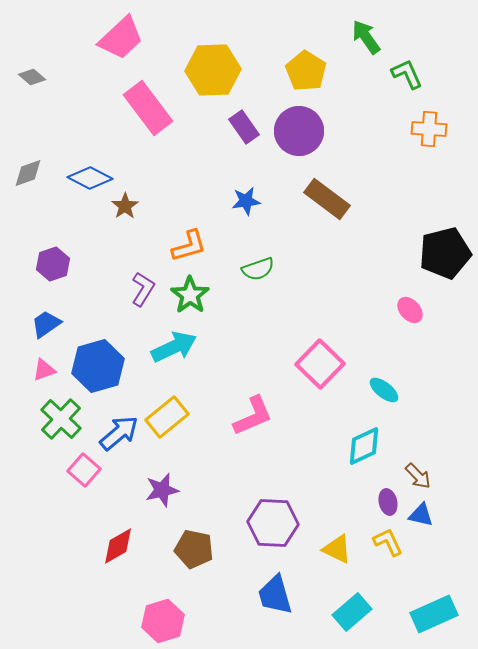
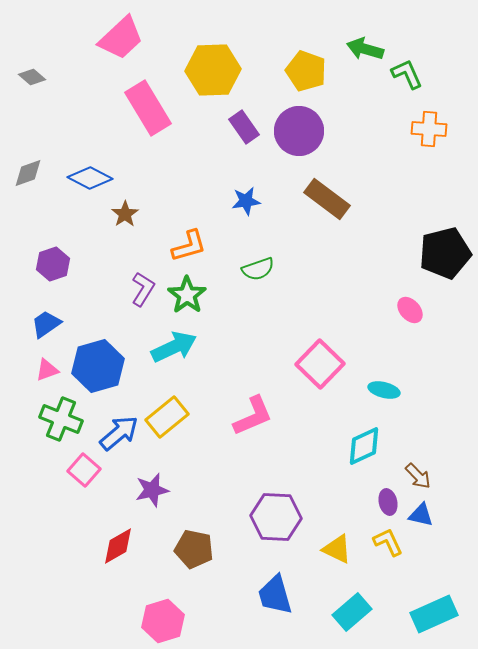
green arrow at (366, 37): moved 1 px left, 12 px down; rotated 39 degrees counterclockwise
yellow pentagon at (306, 71): rotated 12 degrees counterclockwise
pink rectangle at (148, 108): rotated 6 degrees clockwise
brown star at (125, 206): moved 8 px down
green star at (190, 295): moved 3 px left
pink triangle at (44, 370): moved 3 px right
cyan ellipse at (384, 390): rotated 24 degrees counterclockwise
green cross at (61, 419): rotated 21 degrees counterclockwise
purple star at (162, 490): moved 10 px left
purple hexagon at (273, 523): moved 3 px right, 6 px up
